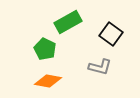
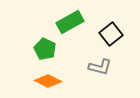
green rectangle: moved 2 px right
black square: rotated 15 degrees clockwise
orange diamond: rotated 16 degrees clockwise
